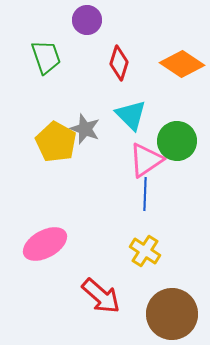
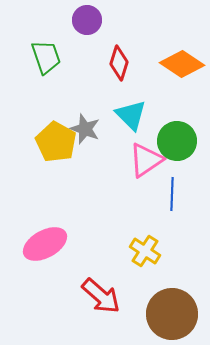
blue line: moved 27 px right
